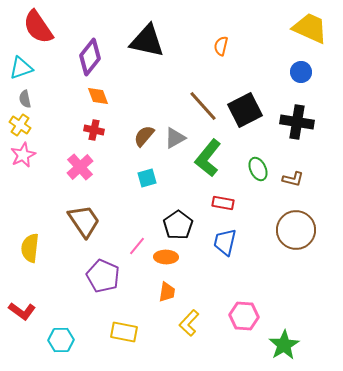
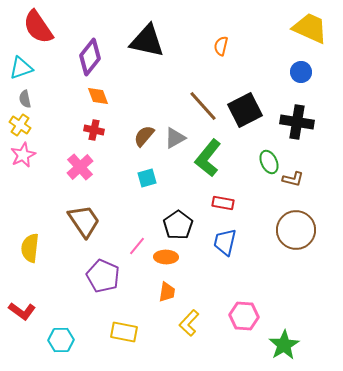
green ellipse: moved 11 px right, 7 px up
